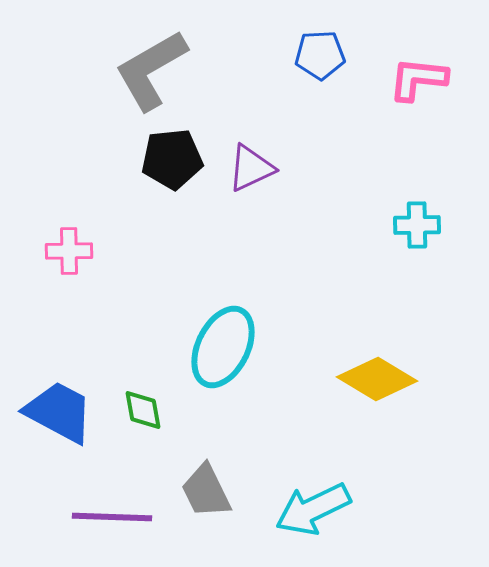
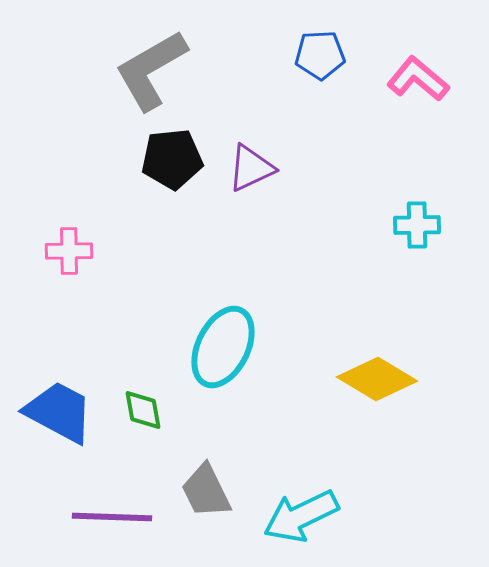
pink L-shape: rotated 34 degrees clockwise
cyan arrow: moved 12 px left, 7 px down
